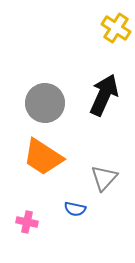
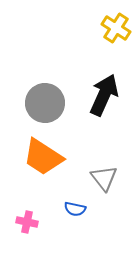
gray triangle: rotated 20 degrees counterclockwise
